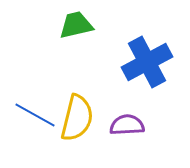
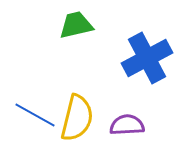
blue cross: moved 4 px up
